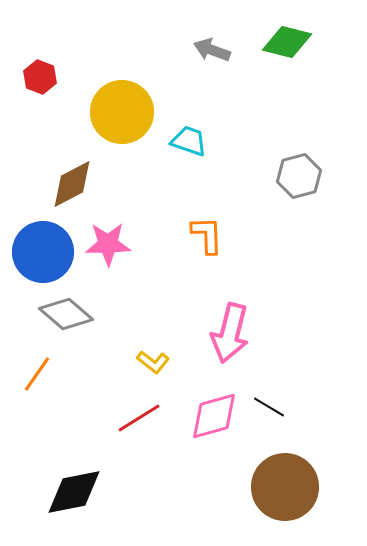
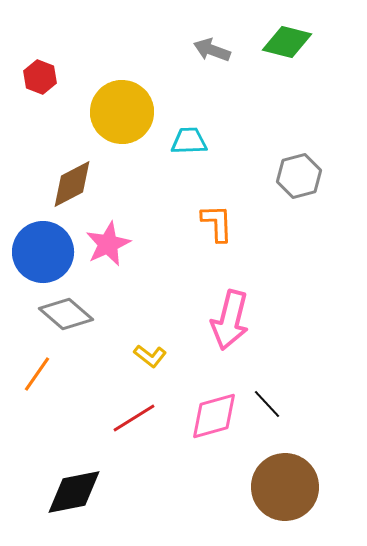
cyan trapezoid: rotated 21 degrees counterclockwise
orange L-shape: moved 10 px right, 12 px up
pink star: rotated 24 degrees counterclockwise
pink arrow: moved 13 px up
yellow L-shape: moved 3 px left, 6 px up
black line: moved 2 px left, 3 px up; rotated 16 degrees clockwise
red line: moved 5 px left
